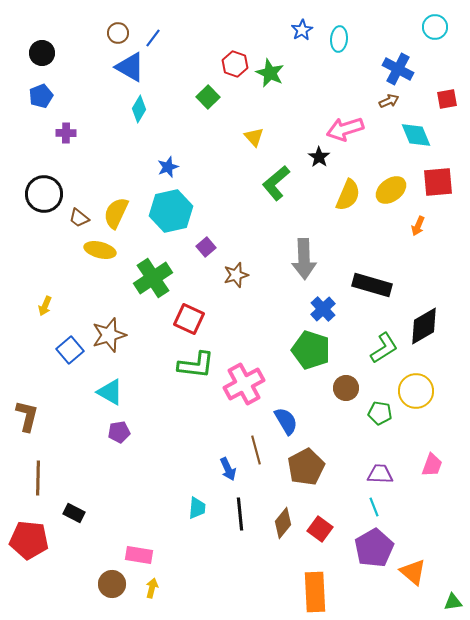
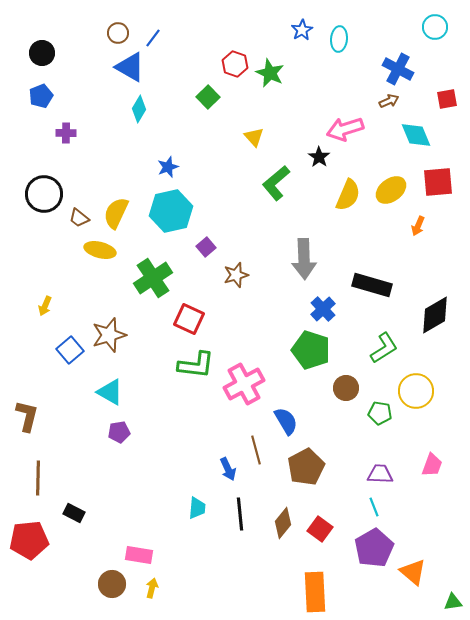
black diamond at (424, 326): moved 11 px right, 11 px up
red pentagon at (29, 540): rotated 12 degrees counterclockwise
